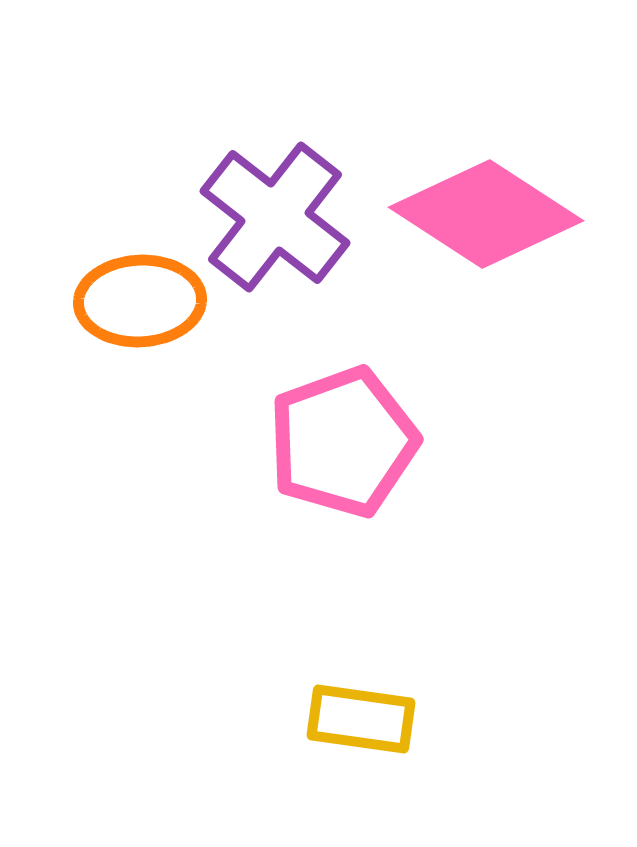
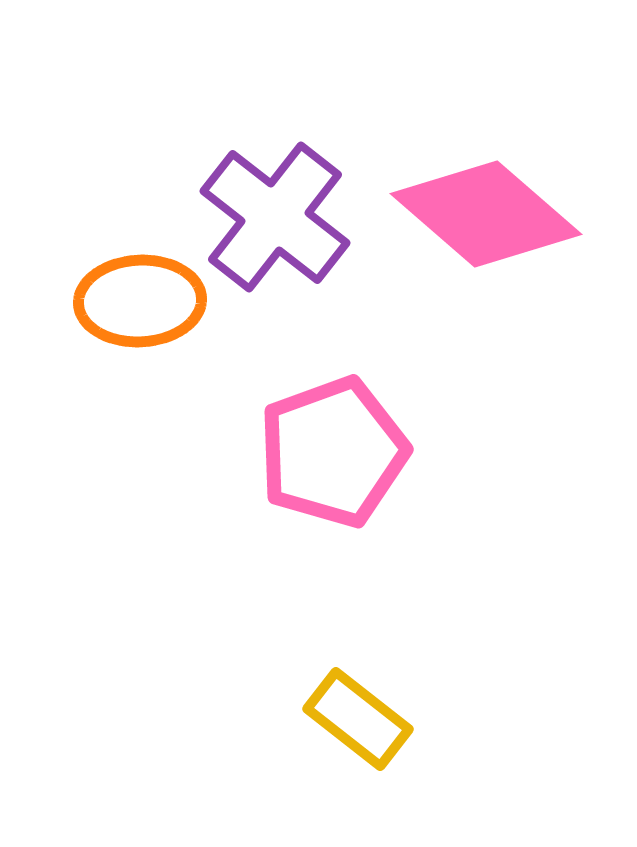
pink diamond: rotated 8 degrees clockwise
pink pentagon: moved 10 px left, 10 px down
yellow rectangle: moved 3 px left; rotated 30 degrees clockwise
